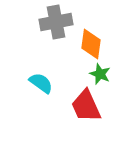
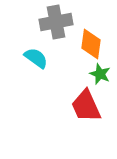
cyan semicircle: moved 5 px left, 25 px up
